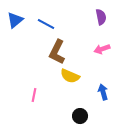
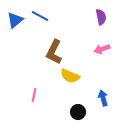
blue line: moved 6 px left, 8 px up
brown L-shape: moved 3 px left
blue arrow: moved 6 px down
black circle: moved 2 px left, 4 px up
